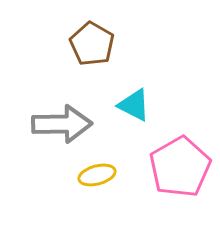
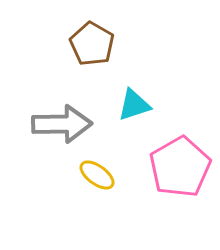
cyan triangle: rotated 45 degrees counterclockwise
yellow ellipse: rotated 51 degrees clockwise
